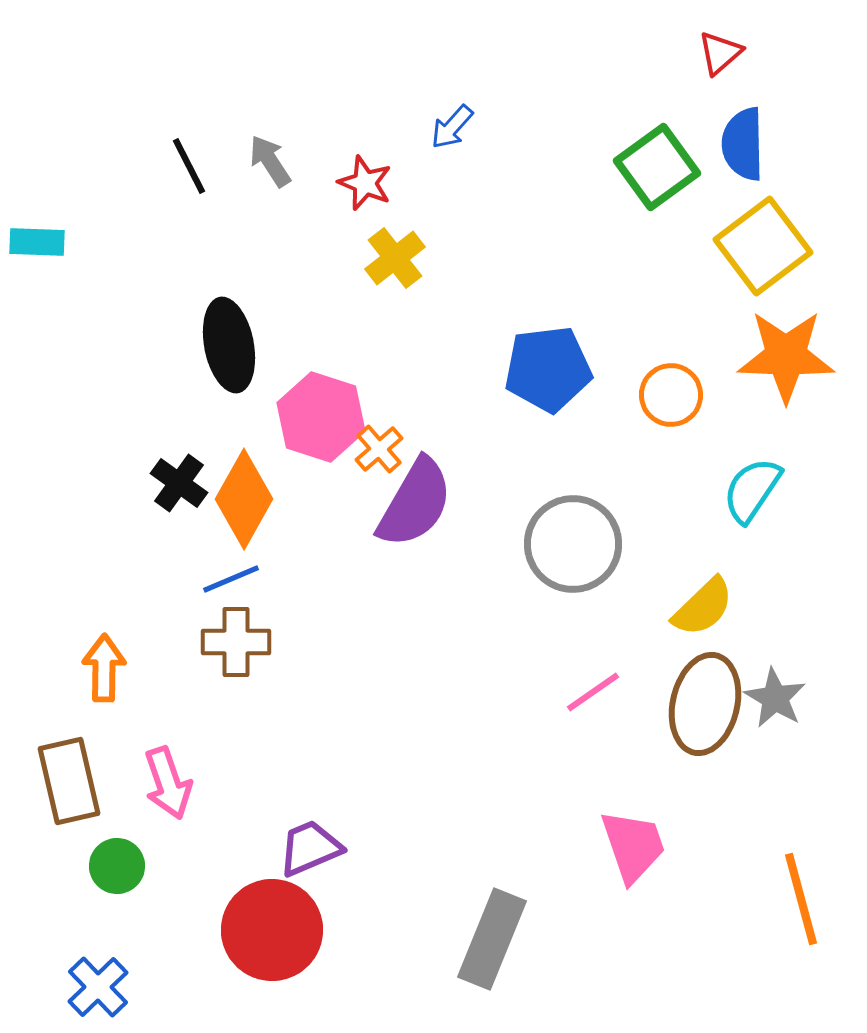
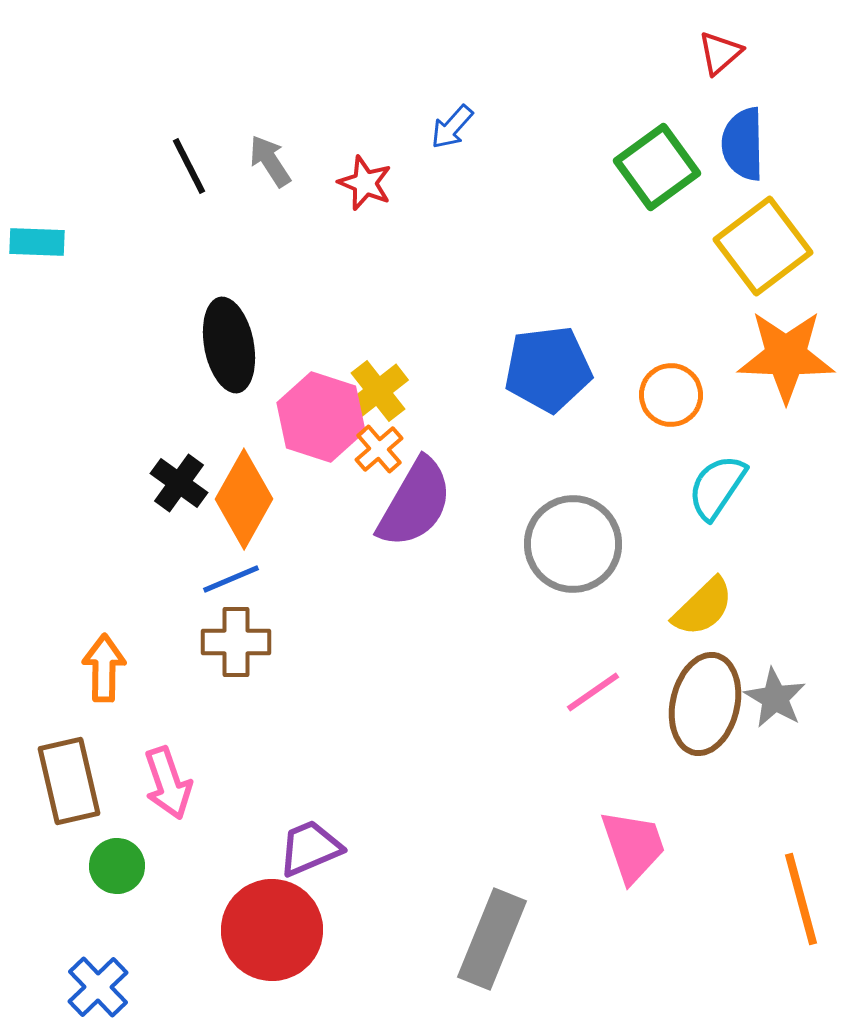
yellow cross: moved 17 px left, 133 px down
cyan semicircle: moved 35 px left, 3 px up
